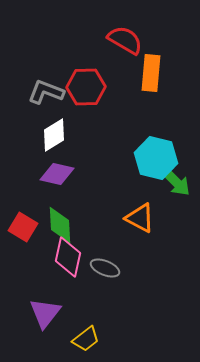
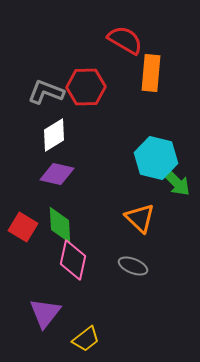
orange triangle: rotated 16 degrees clockwise
pink diamond: moved 5 px right, 3 px down
gray ellipse: moved 28 px right, 2 px up
